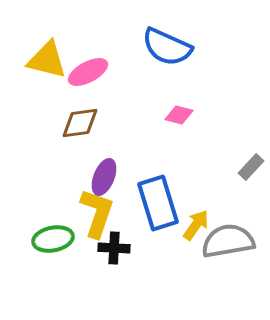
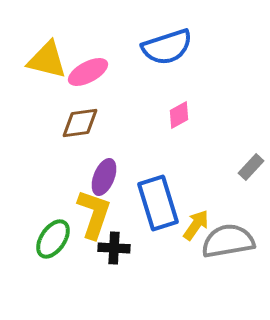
blue semicircle: rotated 42 degrees counterclockwise
pink diamond: rotated 44 degrees counterclockwise
yellow L-shape: moved 3 px left, 1 px down
green ellipse: rotated 45 degrees counterclockwise
